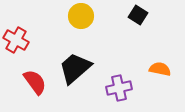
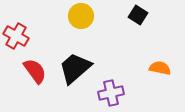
red cross: moved 4 px up
orange semicircle: moved 1 px up
red semicircle: moved 11 px up
purple cross: moved 8 px left, 5 px down
